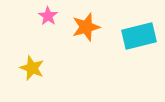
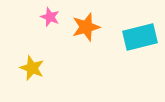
pink star: moved 2 px right, 1 px down; rotated 12 degrees counterclockwise
cyan rectangle: moved 1 px right, 1 px down
